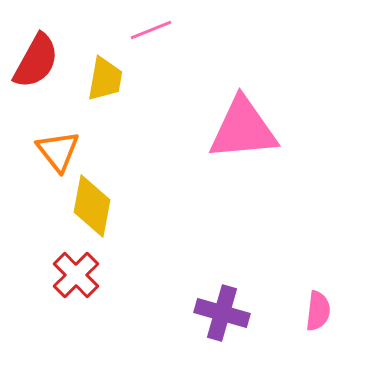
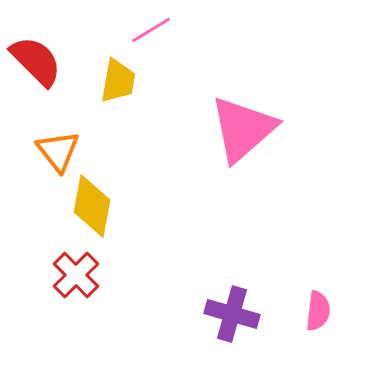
pink line: rotated 9 degrees counterclockwise
red semicircle: rotated 74 degrees counterclockwise
yellow trapezoid: moved 13 px right, 2 px down
pink triangle: rotated 36 degrees counterclockwise
purple cross: moved 10 px right, 1 px down
